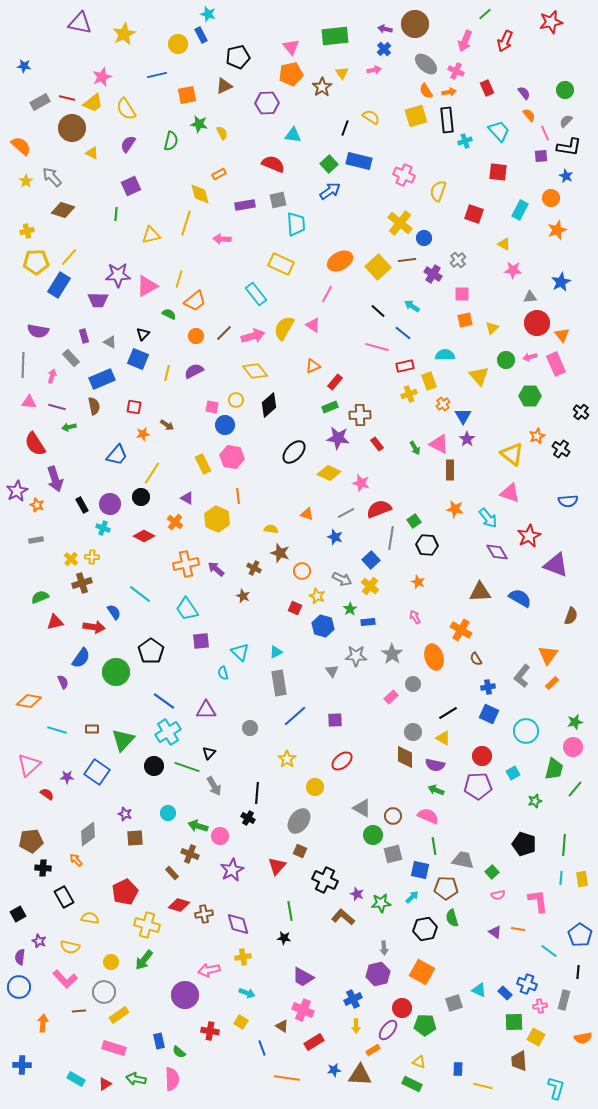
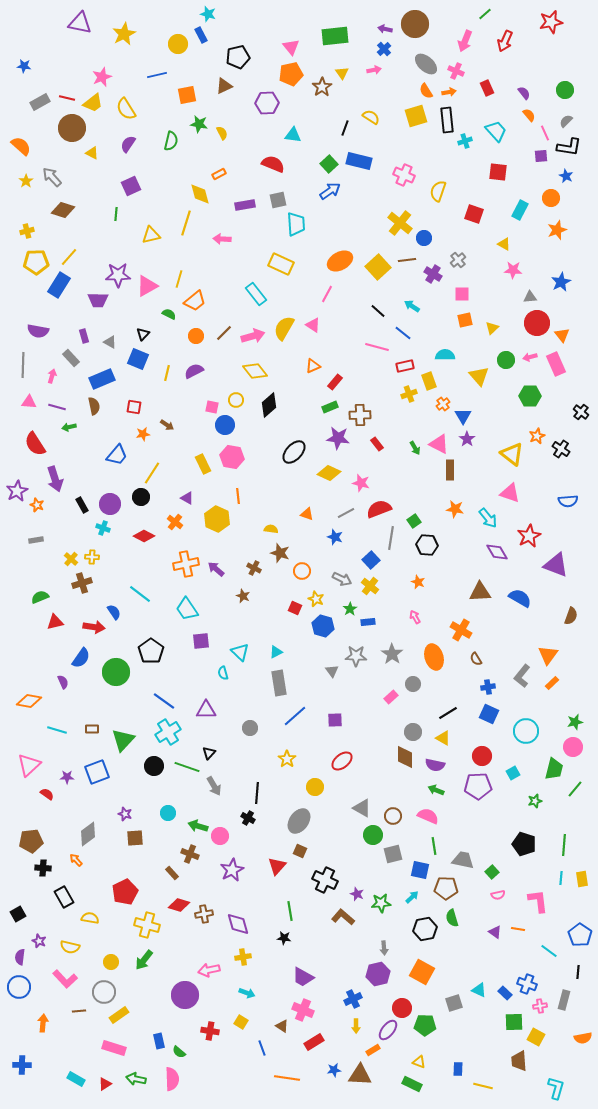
cyan trapezoid at (499, 131): moved 3 px left
yellow star at (317, 596): moved 1 px left, 3 px down
blue square at (97, 772): rotated 35 degrees clockwise
